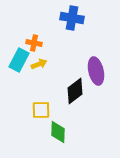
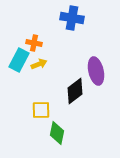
green diamond: moved 1 px left, 1 px down; rotated 10 degrees clockwise
